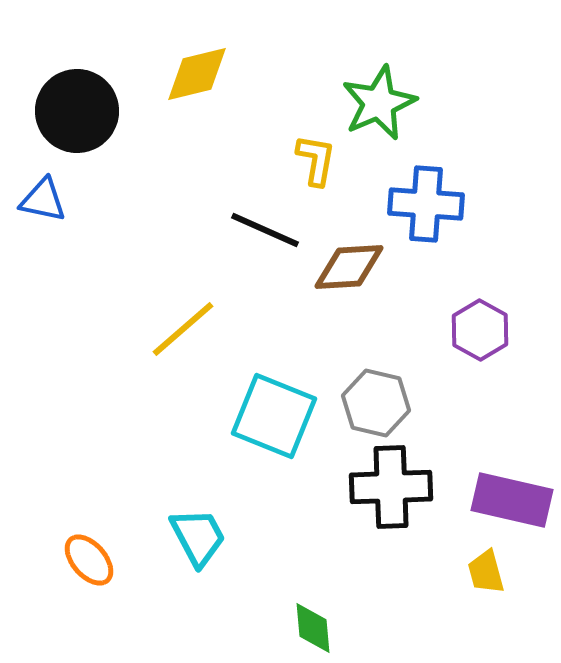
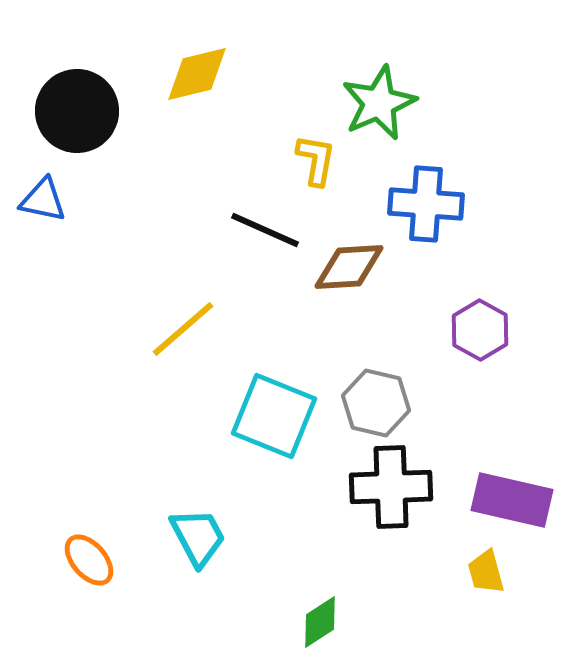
green diamond: moved 7 px right, 6 px up; rotated 62 degrees clockwise
